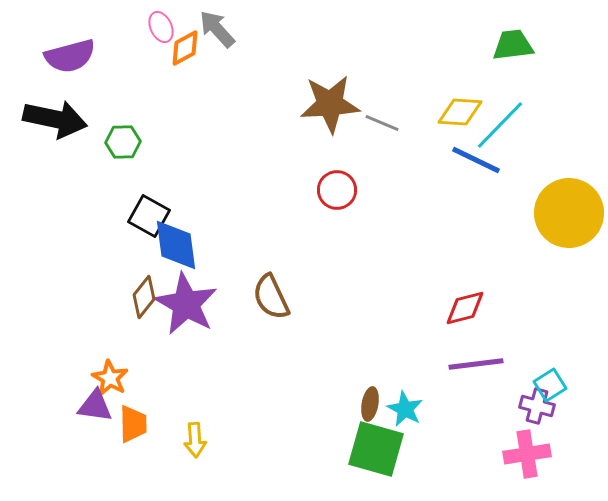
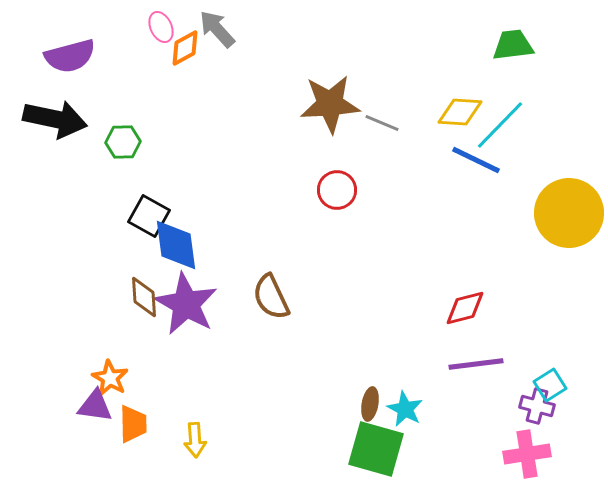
brown diamond: rotated 42 degrees counterclockwise
